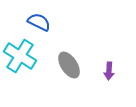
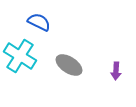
gray ellipse: rotated 24 degrees counterclockwise
purple arrow: moved 7 px right
